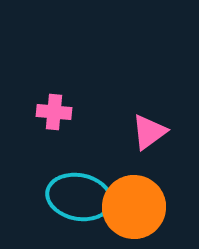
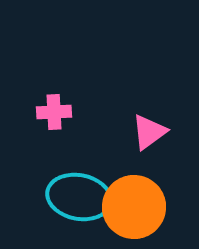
pink cross: rotated 8 degrees counterclockwise
